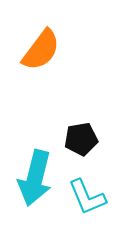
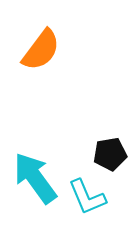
black pentagon: moved 29 px right, 15 px down
cyan arrow: rotated 130 degrees clockwise
